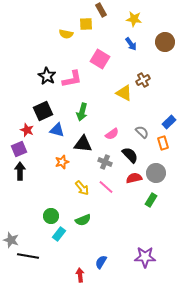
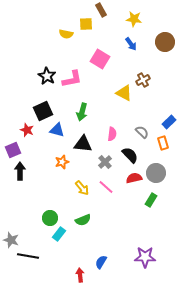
pink semicircle: rotated 48 degrees counterclockwise
purple square: moved 6 px left, 1 px down
gray cross: rotated 24 degrees clockwise
green circle: moved 1 px left, 2 px down
